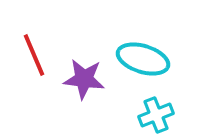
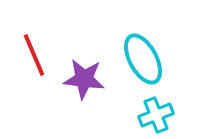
cyan ellipse: rotated 45 degrees clockwise
